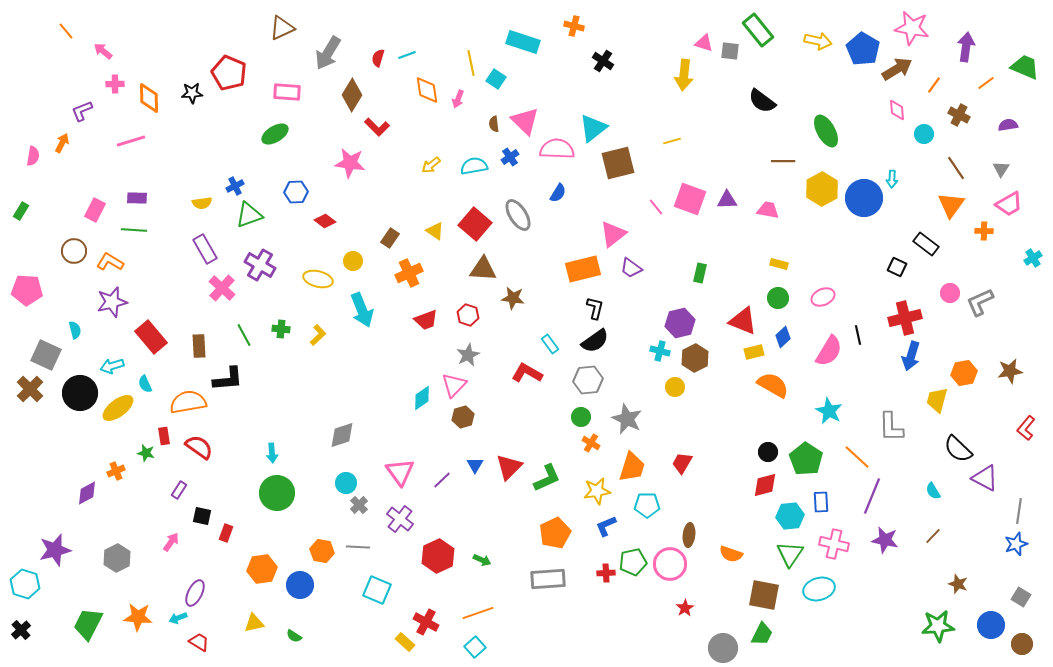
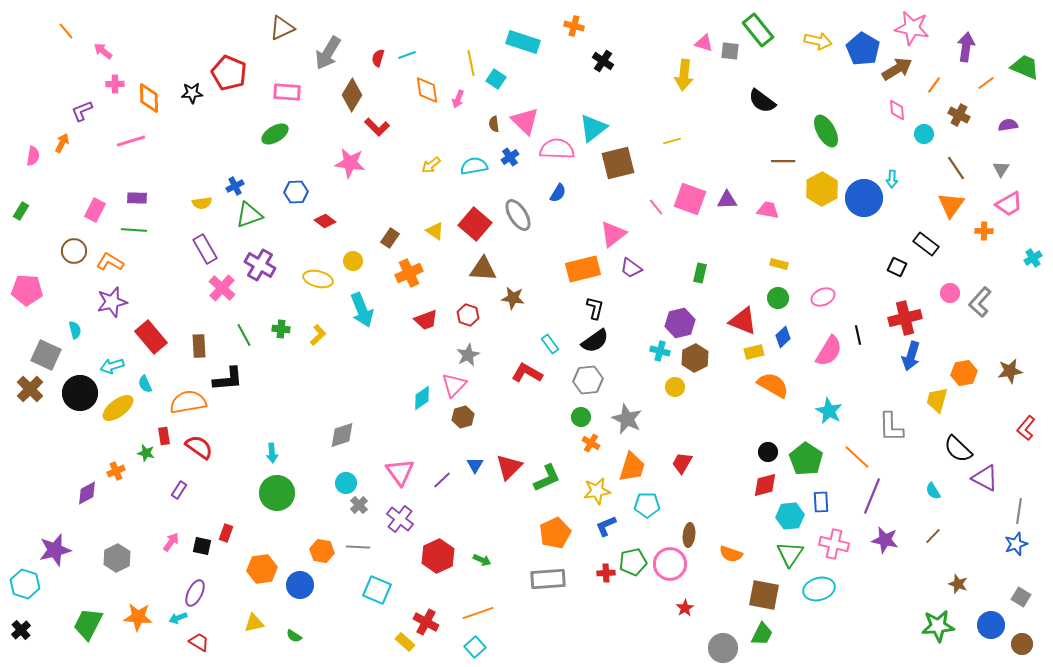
gray L-shape at (980, 302): rotated 24 degrees counterclockwise
black square at (202, 516): moved 30 px down
